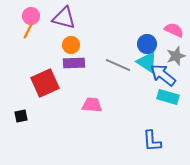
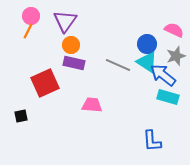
purple triangle: moved 1 px right, 3 px down; rotated 50 degrees clockwise
purple rectangle: rotated 15 degrees clockwise
